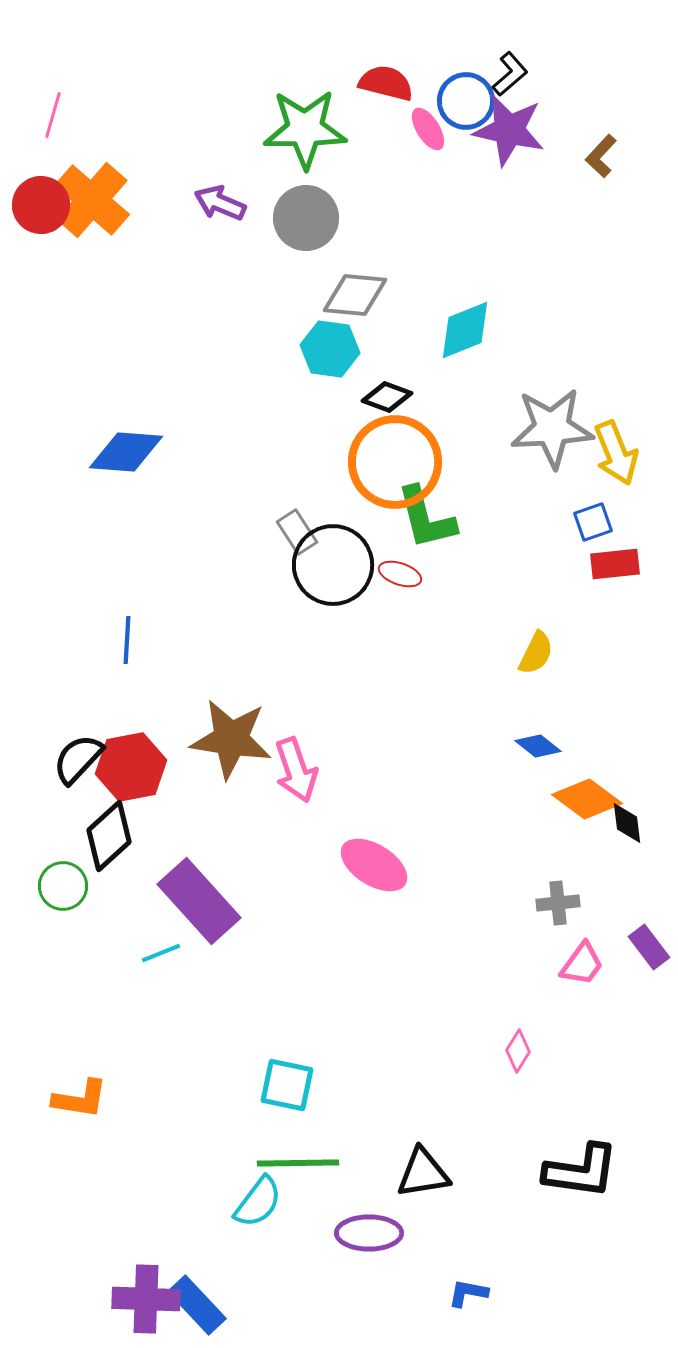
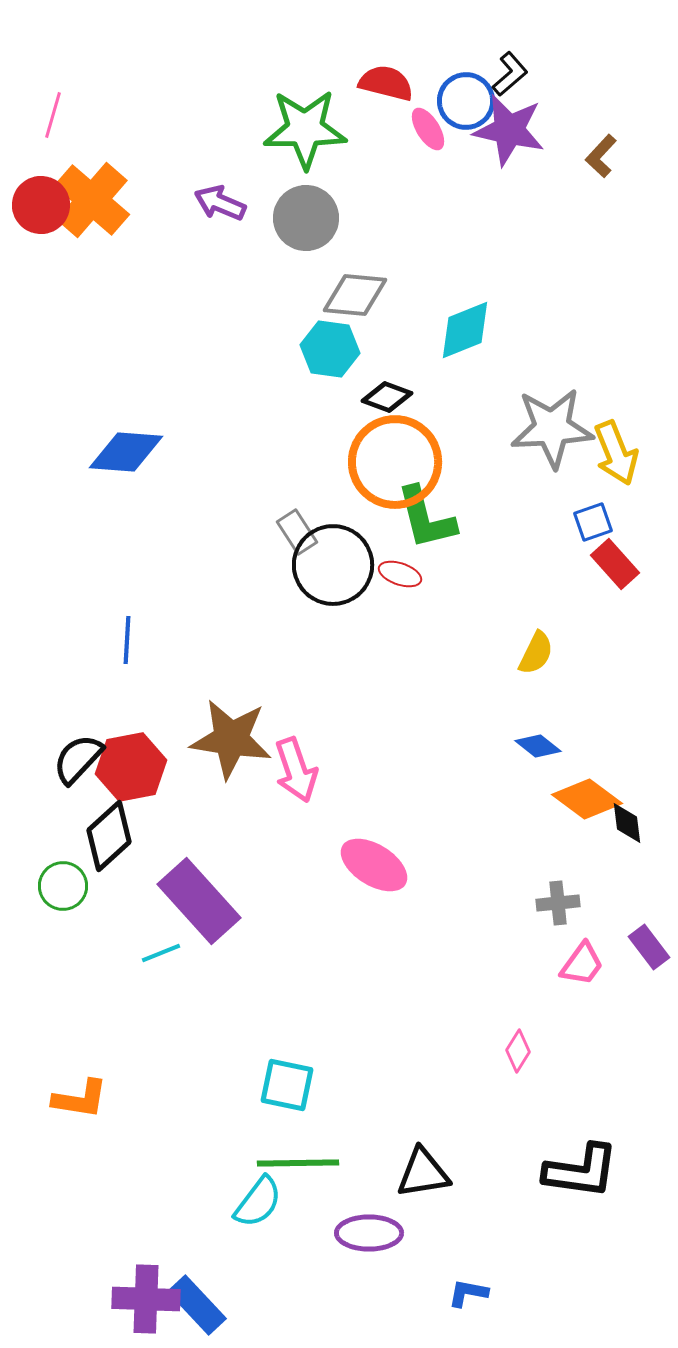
red rectangle at (615, 564): rotated 54 degrees clockwise
